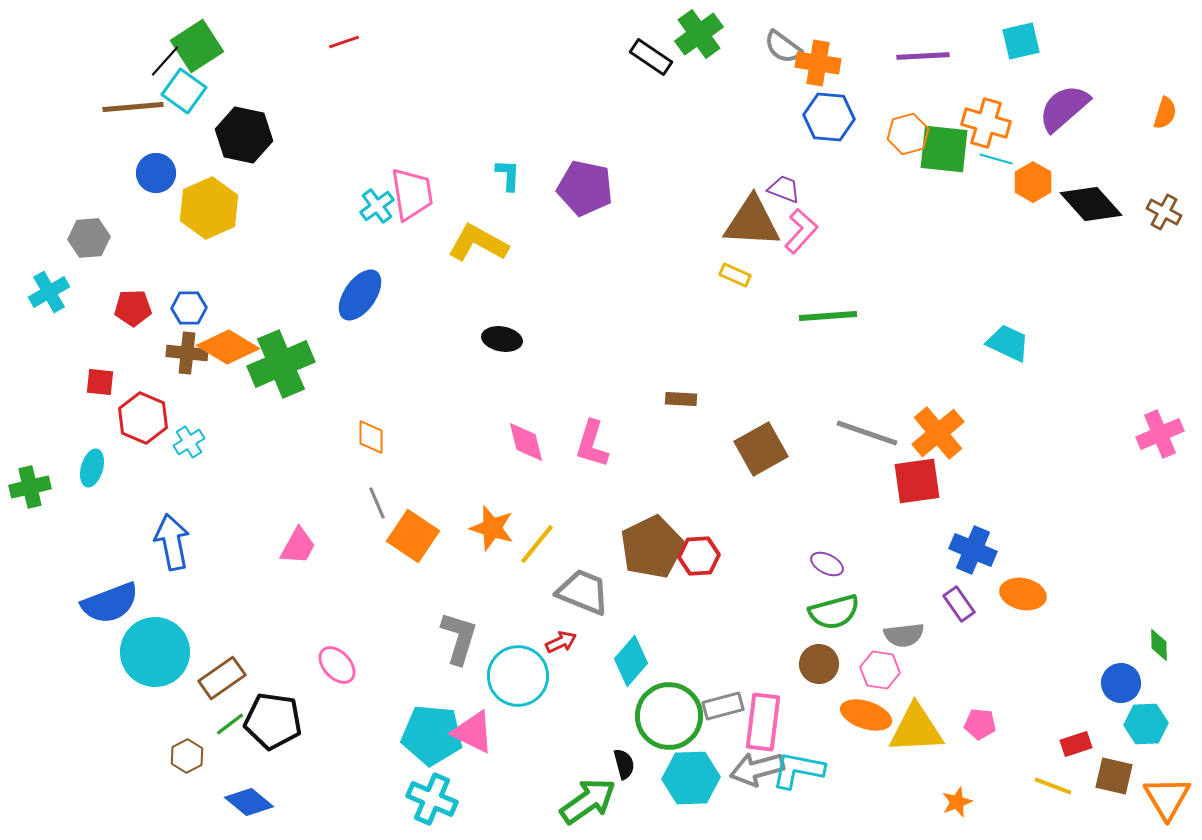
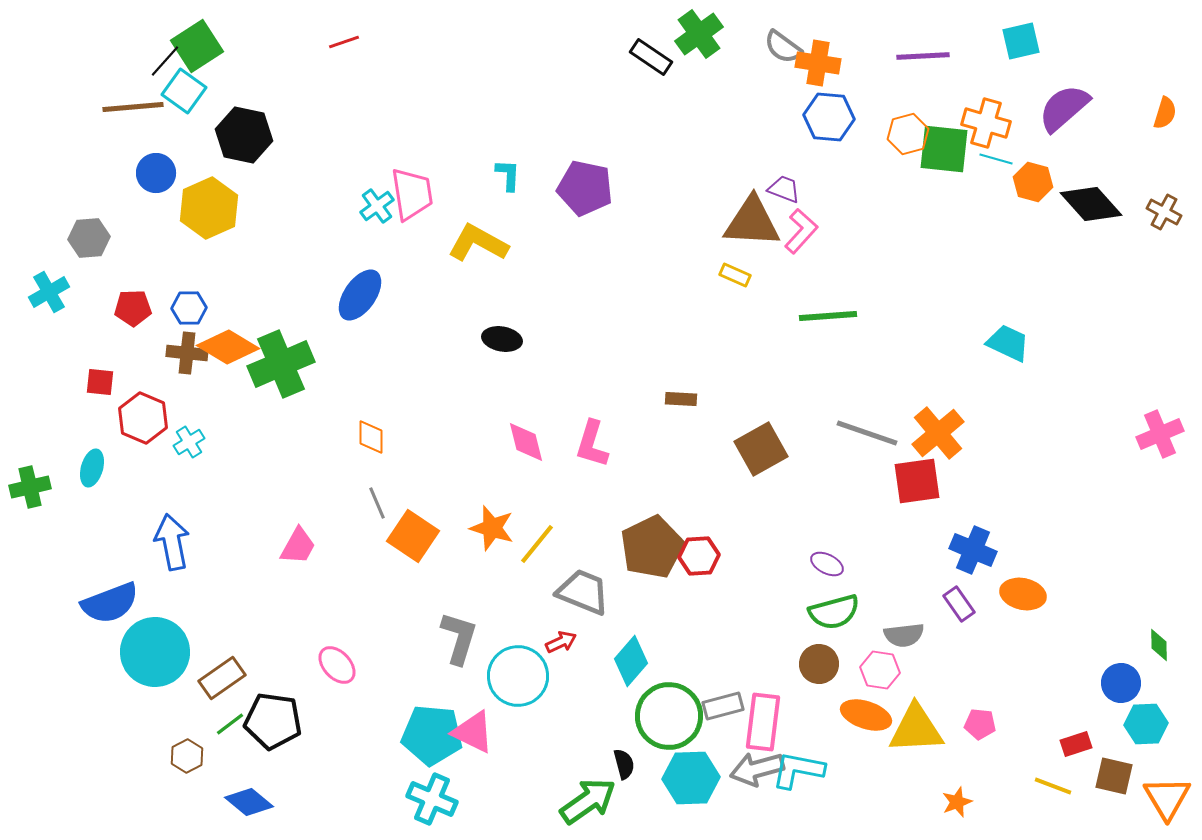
orange hexagon at (1033, 182): rotated 15 degrees counterclockwise
